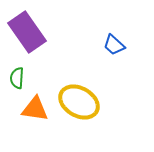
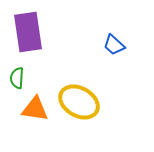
purple rectangle: moved 1 px right; rotated 27 degrees clockwise
